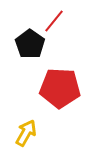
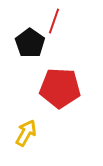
red line: rotated 20 degrees counterclockwise
black pentagon: moved 1 px up
